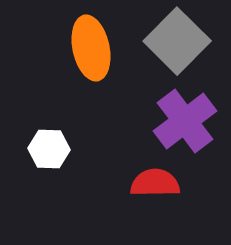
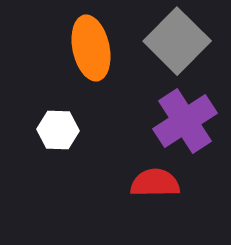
purple cross: rotated 4 degrees clockwise
white hexagon: moved 9 px right, 19 px up
